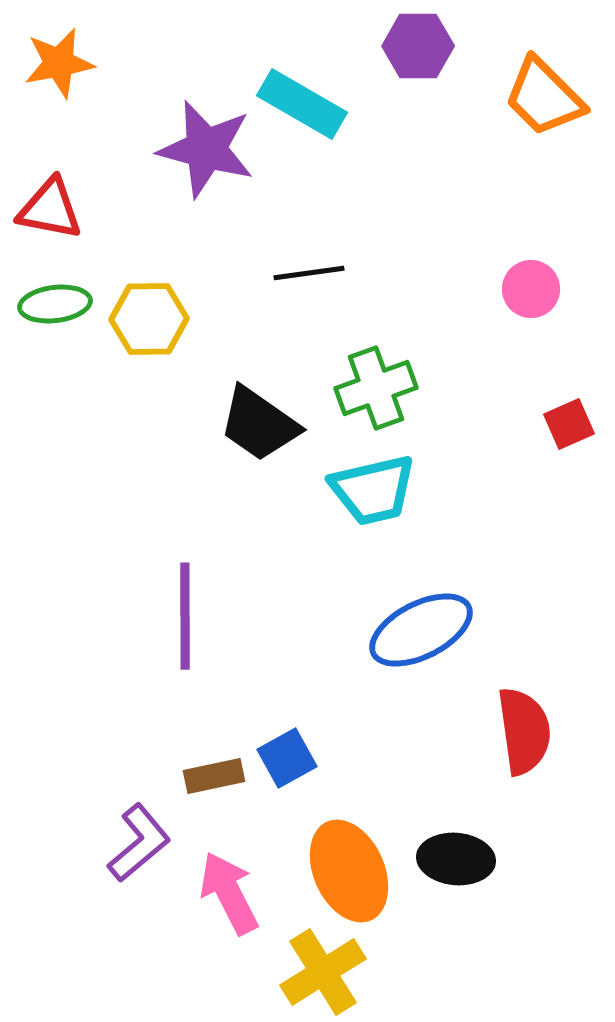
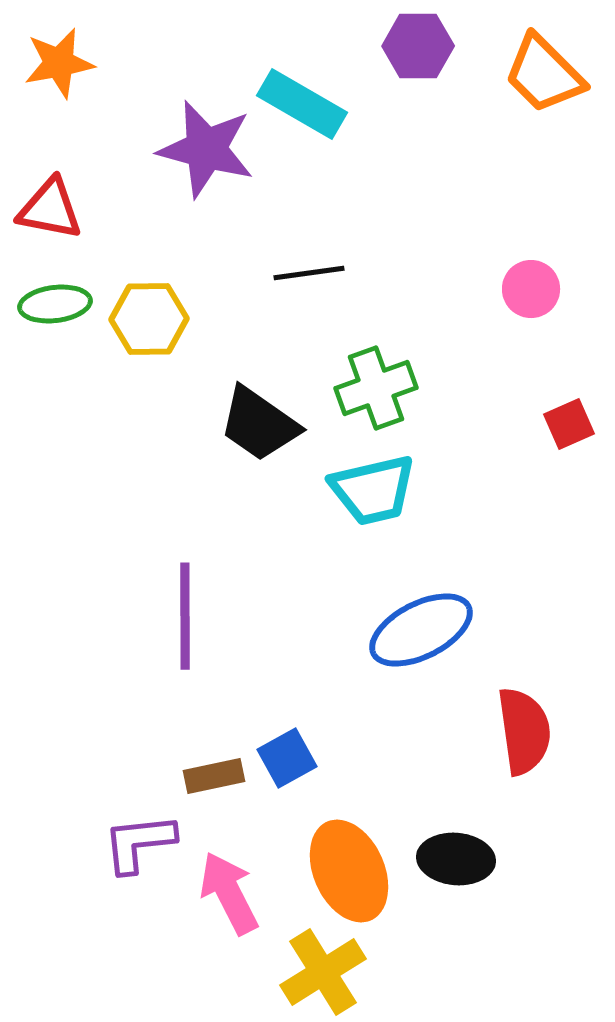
orange trapezoid: moved 23 px up
purple L-shape: rotated 146 degrees counterclockwise
